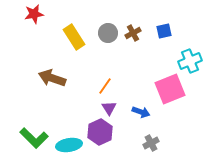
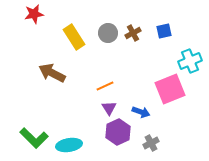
brown arrow: moved 5 px up; rotated 8 degrees clockwise
orange line: rotated 30 degrees clockwise
purple hexagon: moved 18 px right
